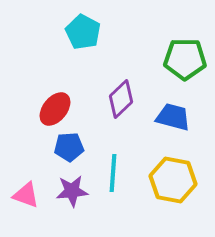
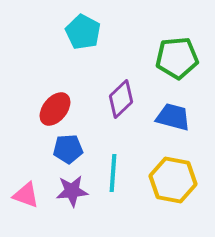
green pentagon: moved 8 px left, 1 px up; rotated 6 degrees counterclockwise
blue pentagon: moved 1 px left, 2 px down
